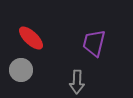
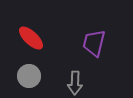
gray circle: moved 8 px right, 6 px down
gray arrow: moved 2 px left, 1 px down
